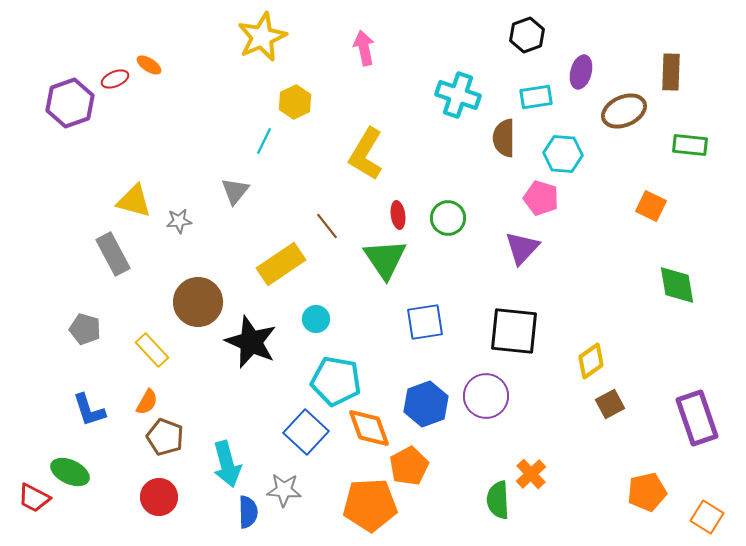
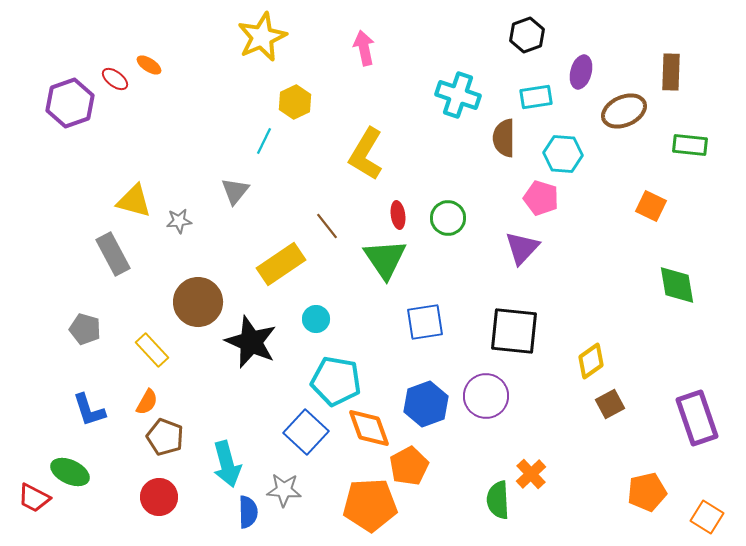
red ellipse at (115, 79): rotated 60 degrees clockwise
